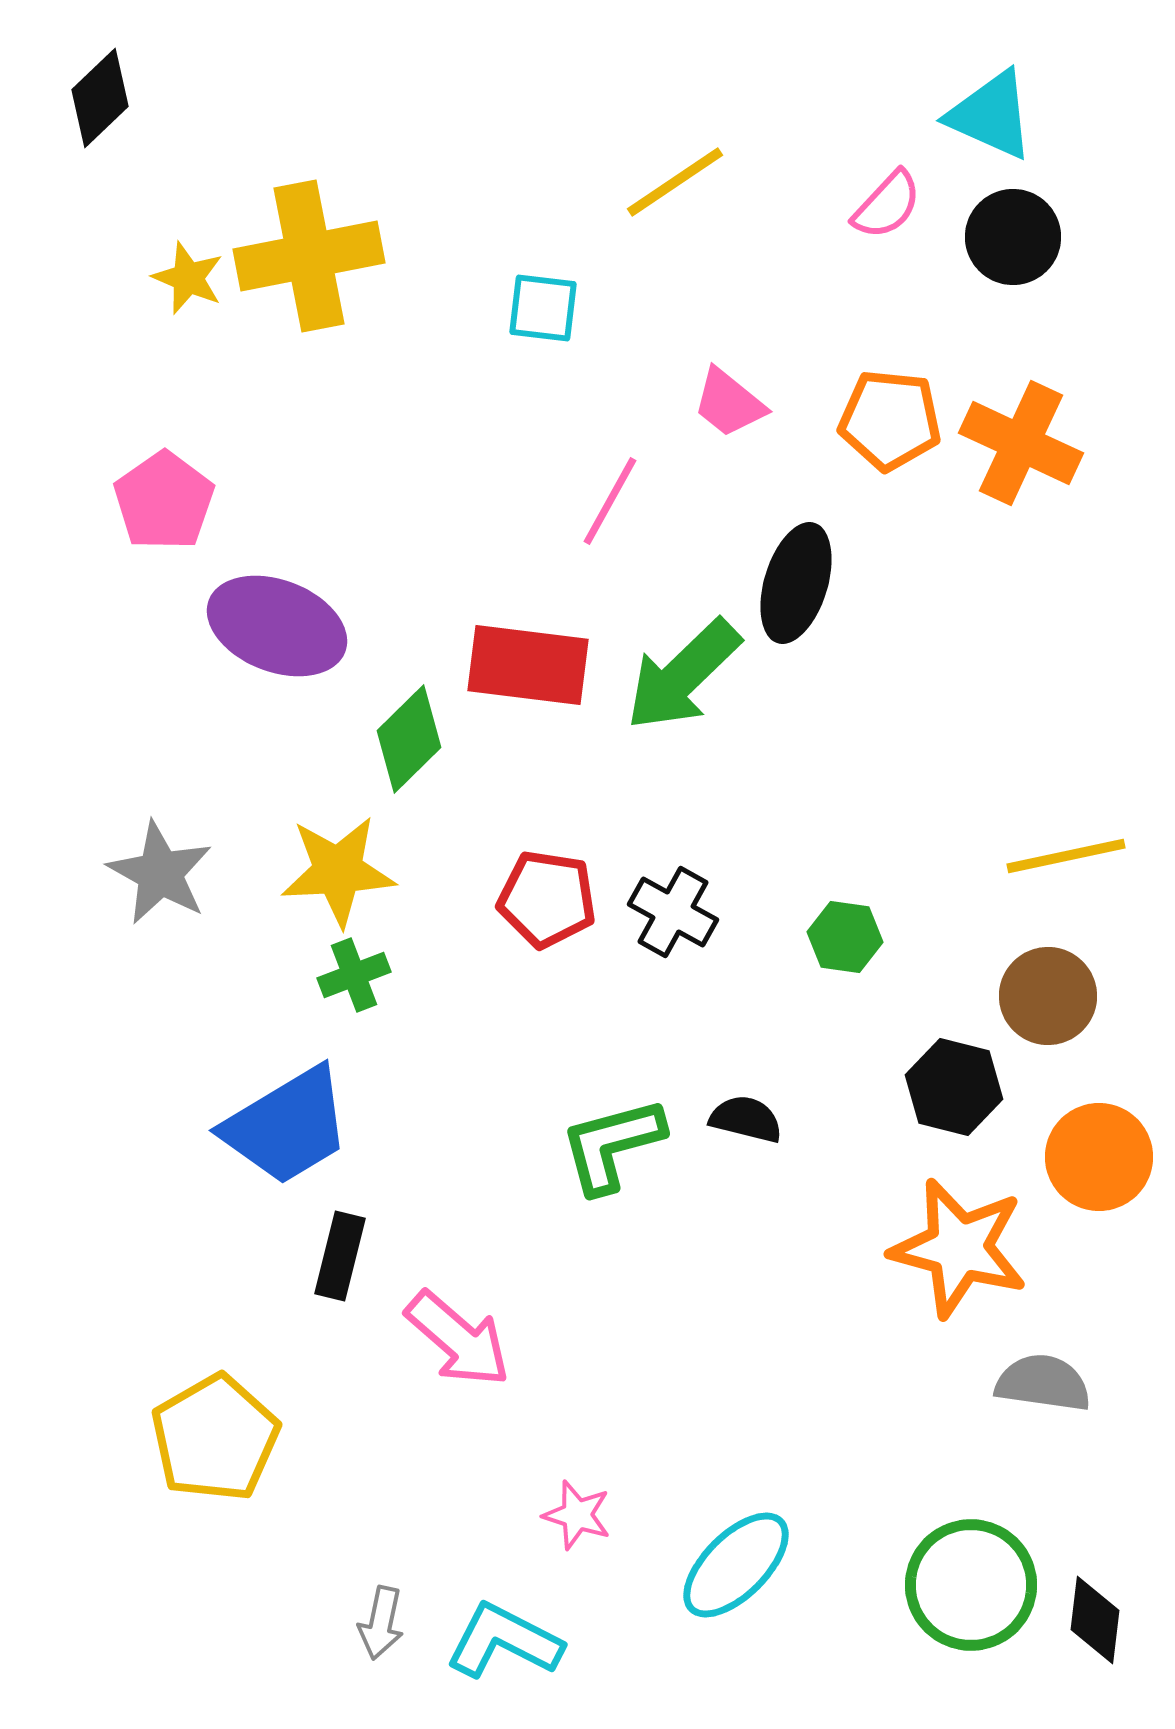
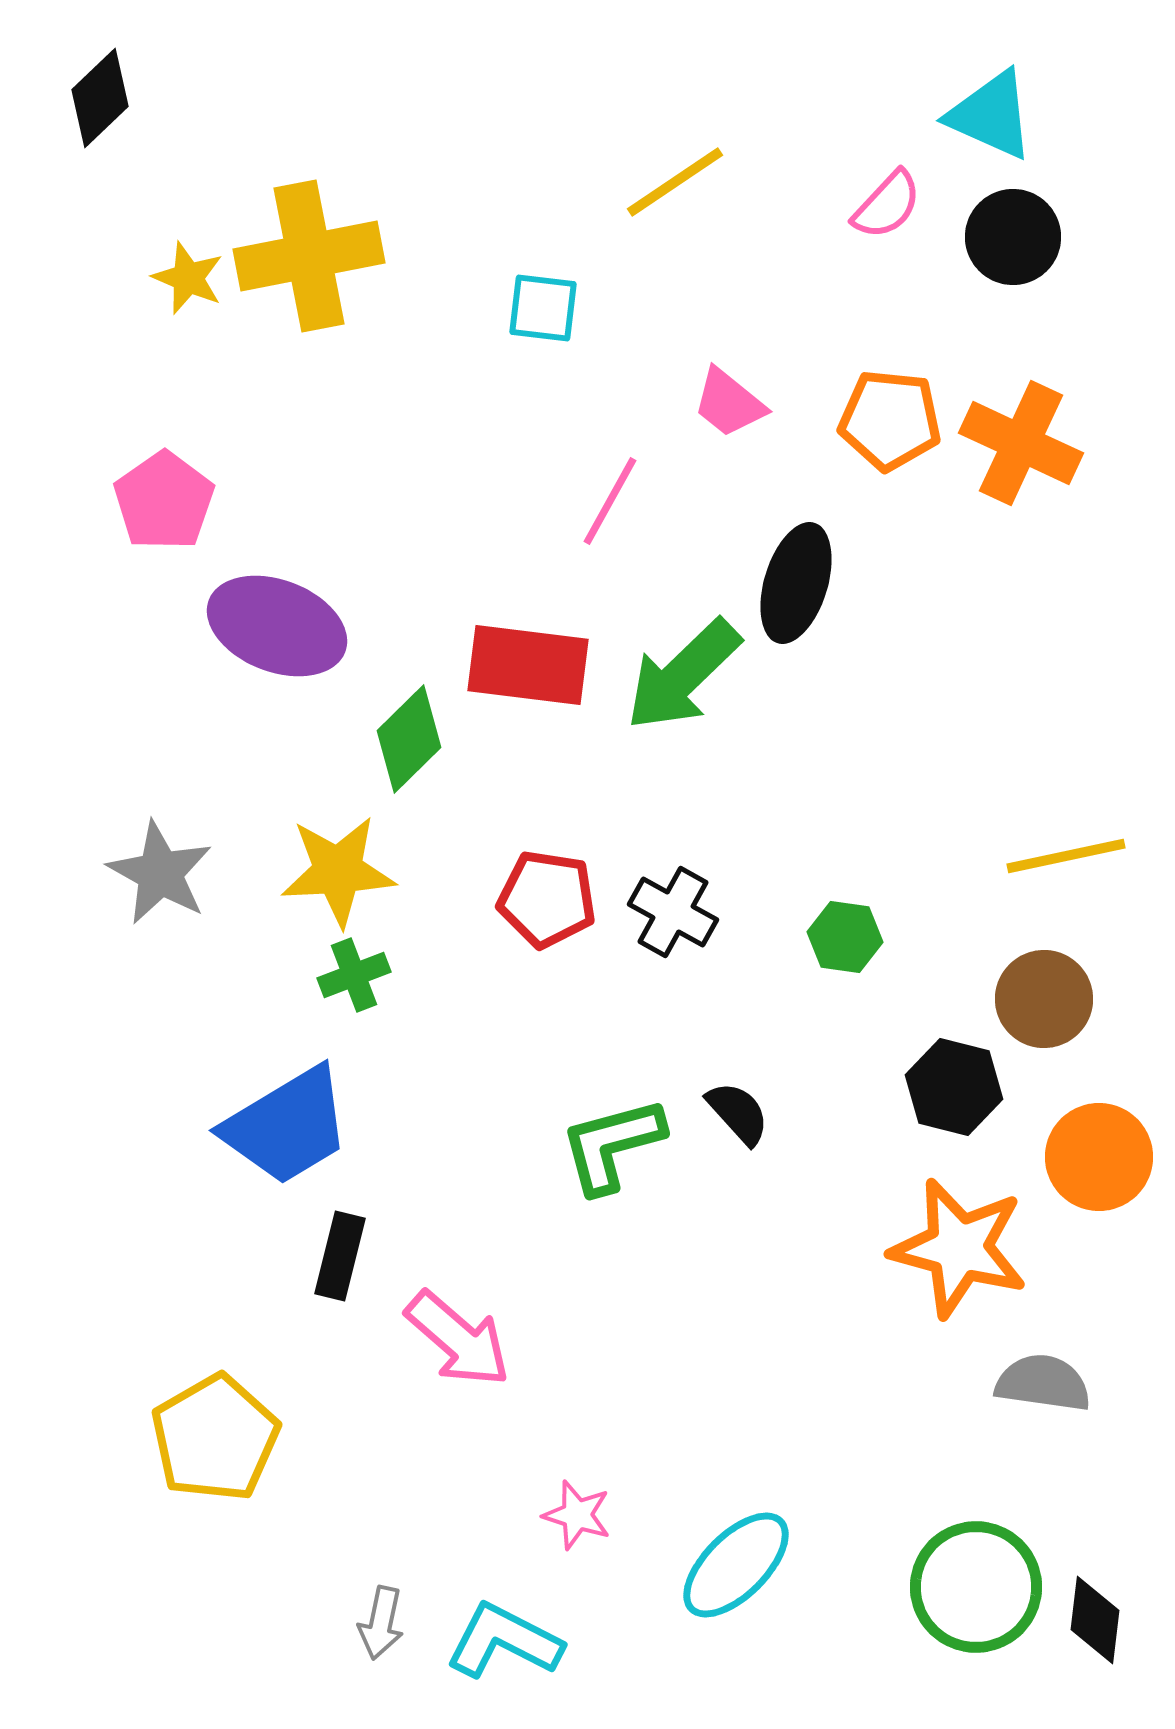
brown circle at (1048, 996): moved 4 px left, 3 px down
black semicircle at (746, 1119): moved 8 px left, 6 px up; rotated 34 degrees clockwise
green circle at (971, 1585): moved 5 px right, 2 px down
